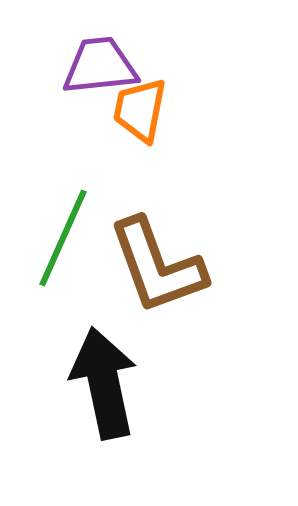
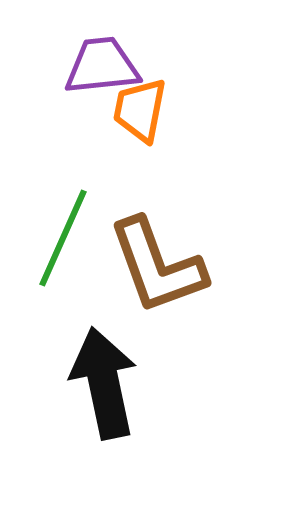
purple trapezoid: moved 2 px right
